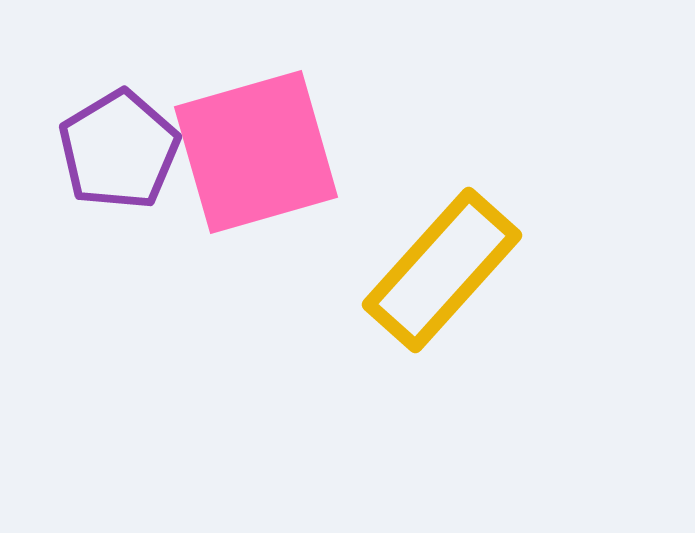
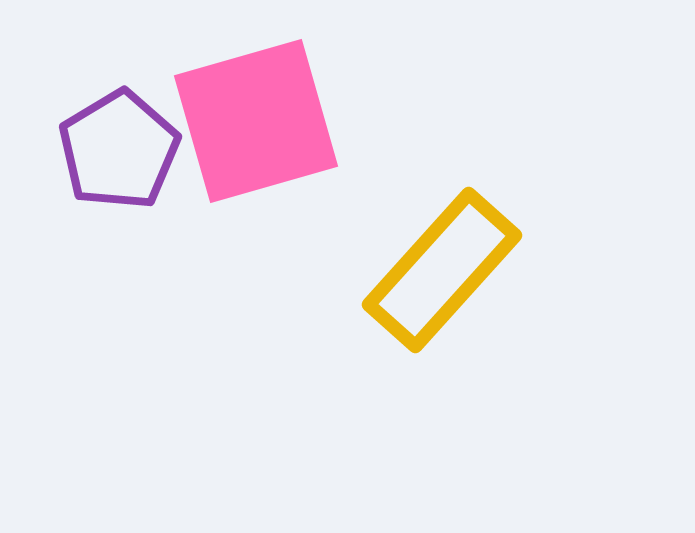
pink square: moved 31 px up
